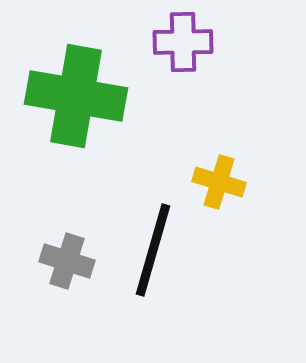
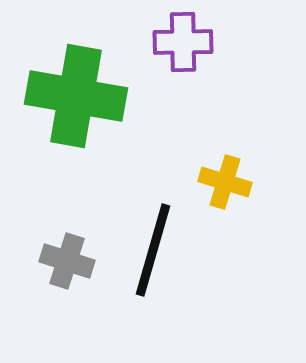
yellow cross: moved 6 px right
